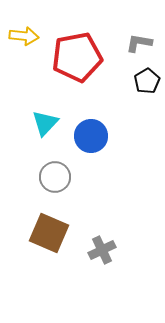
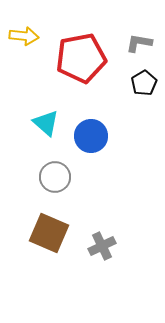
red pentagon: moved 4 px right, 1 px down
black pentagon: moved 3 px left, 2 px down
cyan triangle: moved 1 px right; rotated 32 degrees counterclockwise
gray cross: moved 4 px up
